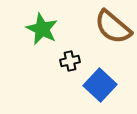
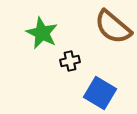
green star: moved 4 px down
blue square: moved 8 px down; rotated 12 degrees counterclockwise
